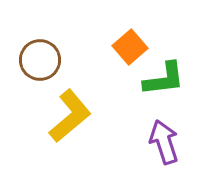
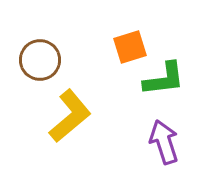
orange square: rotated 24 degrees clockwise
